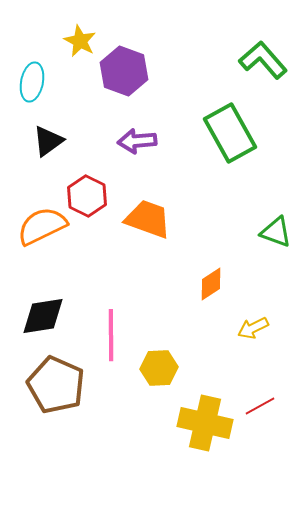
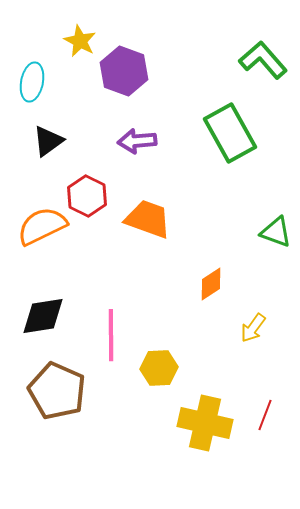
yellow arrow: rotated 28 degrees counterclockwise
brown pentagon: moved 1 px right, 6 px down
red line: moved 5 px right, 9 px down; rotated 40 degrees counterclockwise
